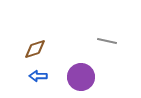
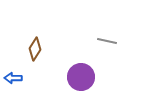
brown diamond: rotated 40 degrees counterclockwise
blue arrow: moved 25 px left, 2 px down
